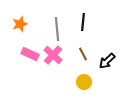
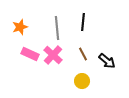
orange star: moved 3 px down
gray line: moved 1 px up
black arrow: rotated 96 degrees counterclockwise
yellow circle: moved 2 px left, 1 px up
